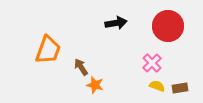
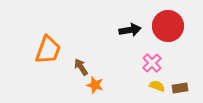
black arrow: moved 14 px right, 7 px down
